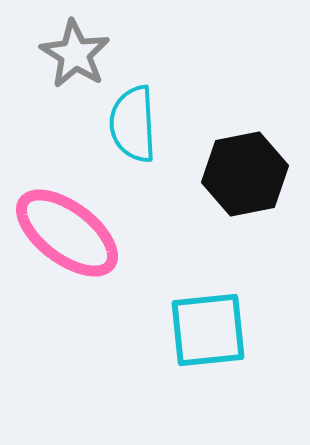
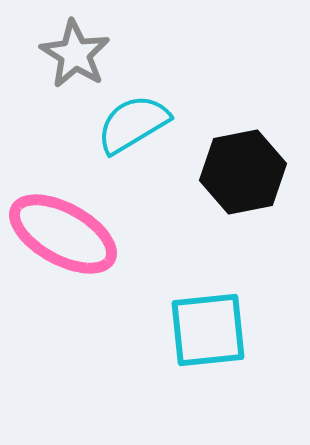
cyan semicircle: rotated 62 degrees clockwise
black hexagon: moved 2 px left, 2 px up
pink ellipse: moved 4 px left, 1 px down; rotated 8 degrees counterclockwise
